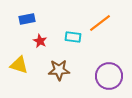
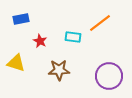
blue rectangle: moved 6 px left
yellow triangle: moved 3 px left, 2 px up
